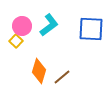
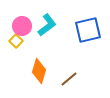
cyan L-shape: moved 2 px left
blue square: moved 3 px left, 1 px down; rotated 16 degrees counterclockwise
brown line: moved 7 px right, 2 px down
